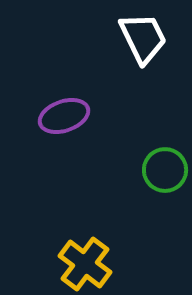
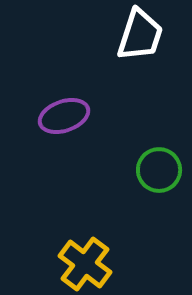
white trapezoid: moved 3 px left, 3 px up; rotated 44 degrees clockwise
green circle: moved 6 px left
